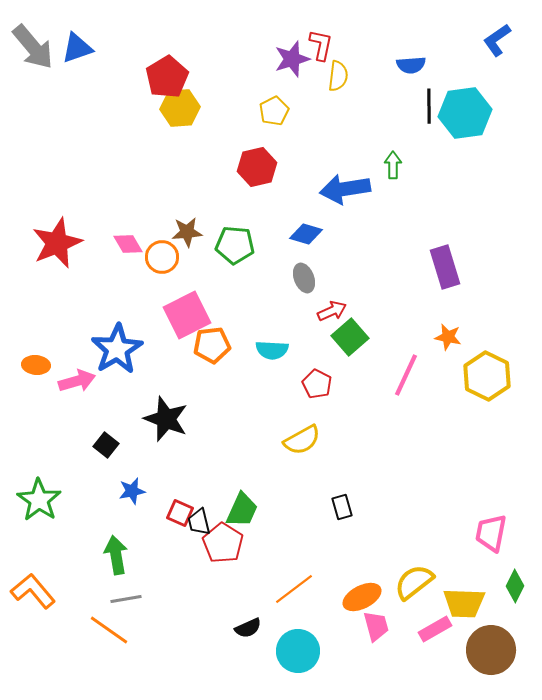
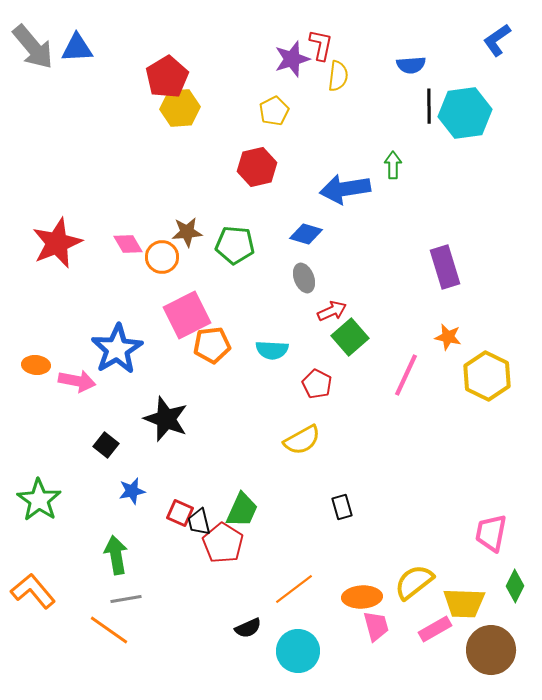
blue triangle at (77, 48): rotated 16 degrees clockwise
pink arrow at (77, 381): rotated 27 degrees clockwise
orange ellipse at (362, 597): rotated 24 degrees clockwise
